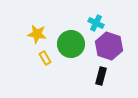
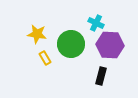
purple hexagon: moved 1 px right, 1 px up; rotated 16 degrees counterclockwise
